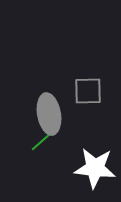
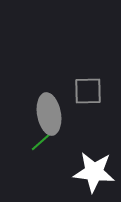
white star: moved 1 px left, 4 px down
